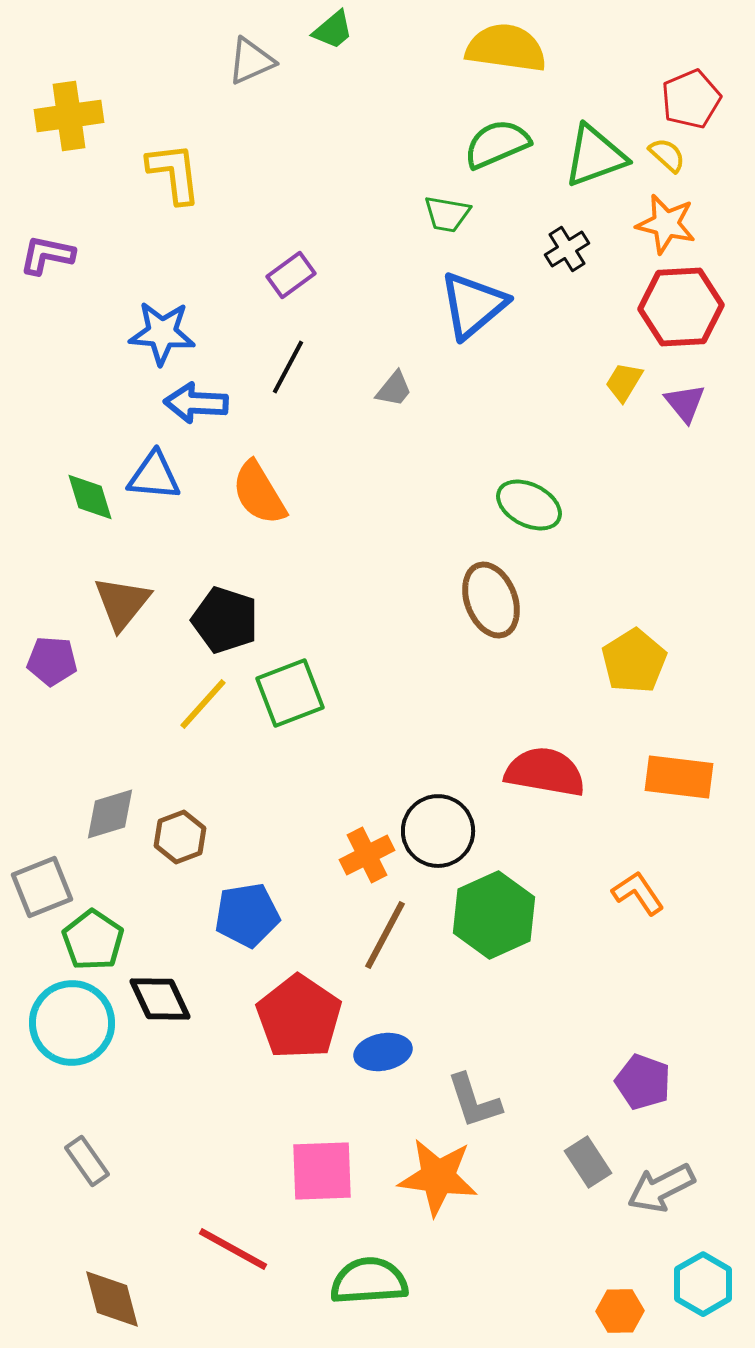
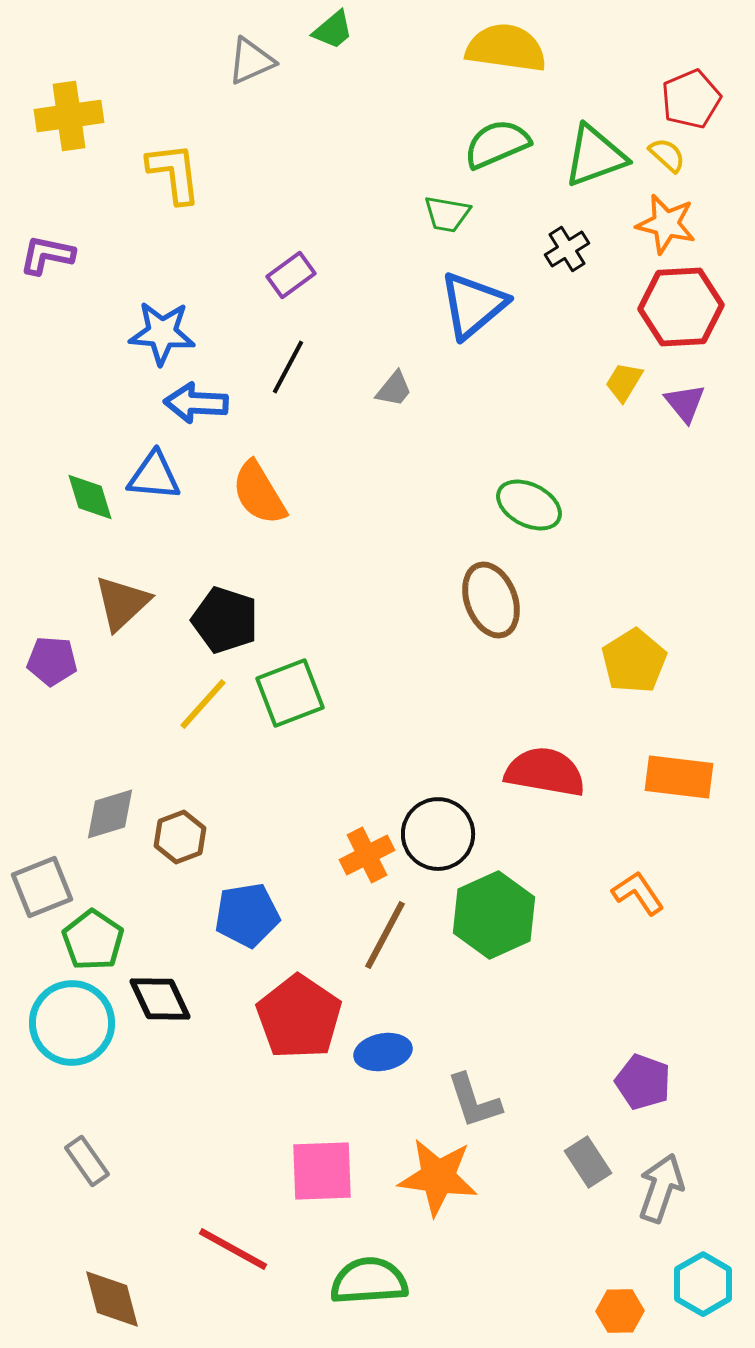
brown triangle at (122, 603): rotated 8 degrees clockwise
black circle at (438, 831): moved 3 px down
gray arrow at (661, 1188): rotated 136 degrees clockwise
